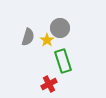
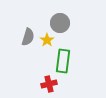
gray circle: moved 5 px up
green rectangle: rotated 25 degrees clockwise
red cross: rotated 14 degrees clockwise
